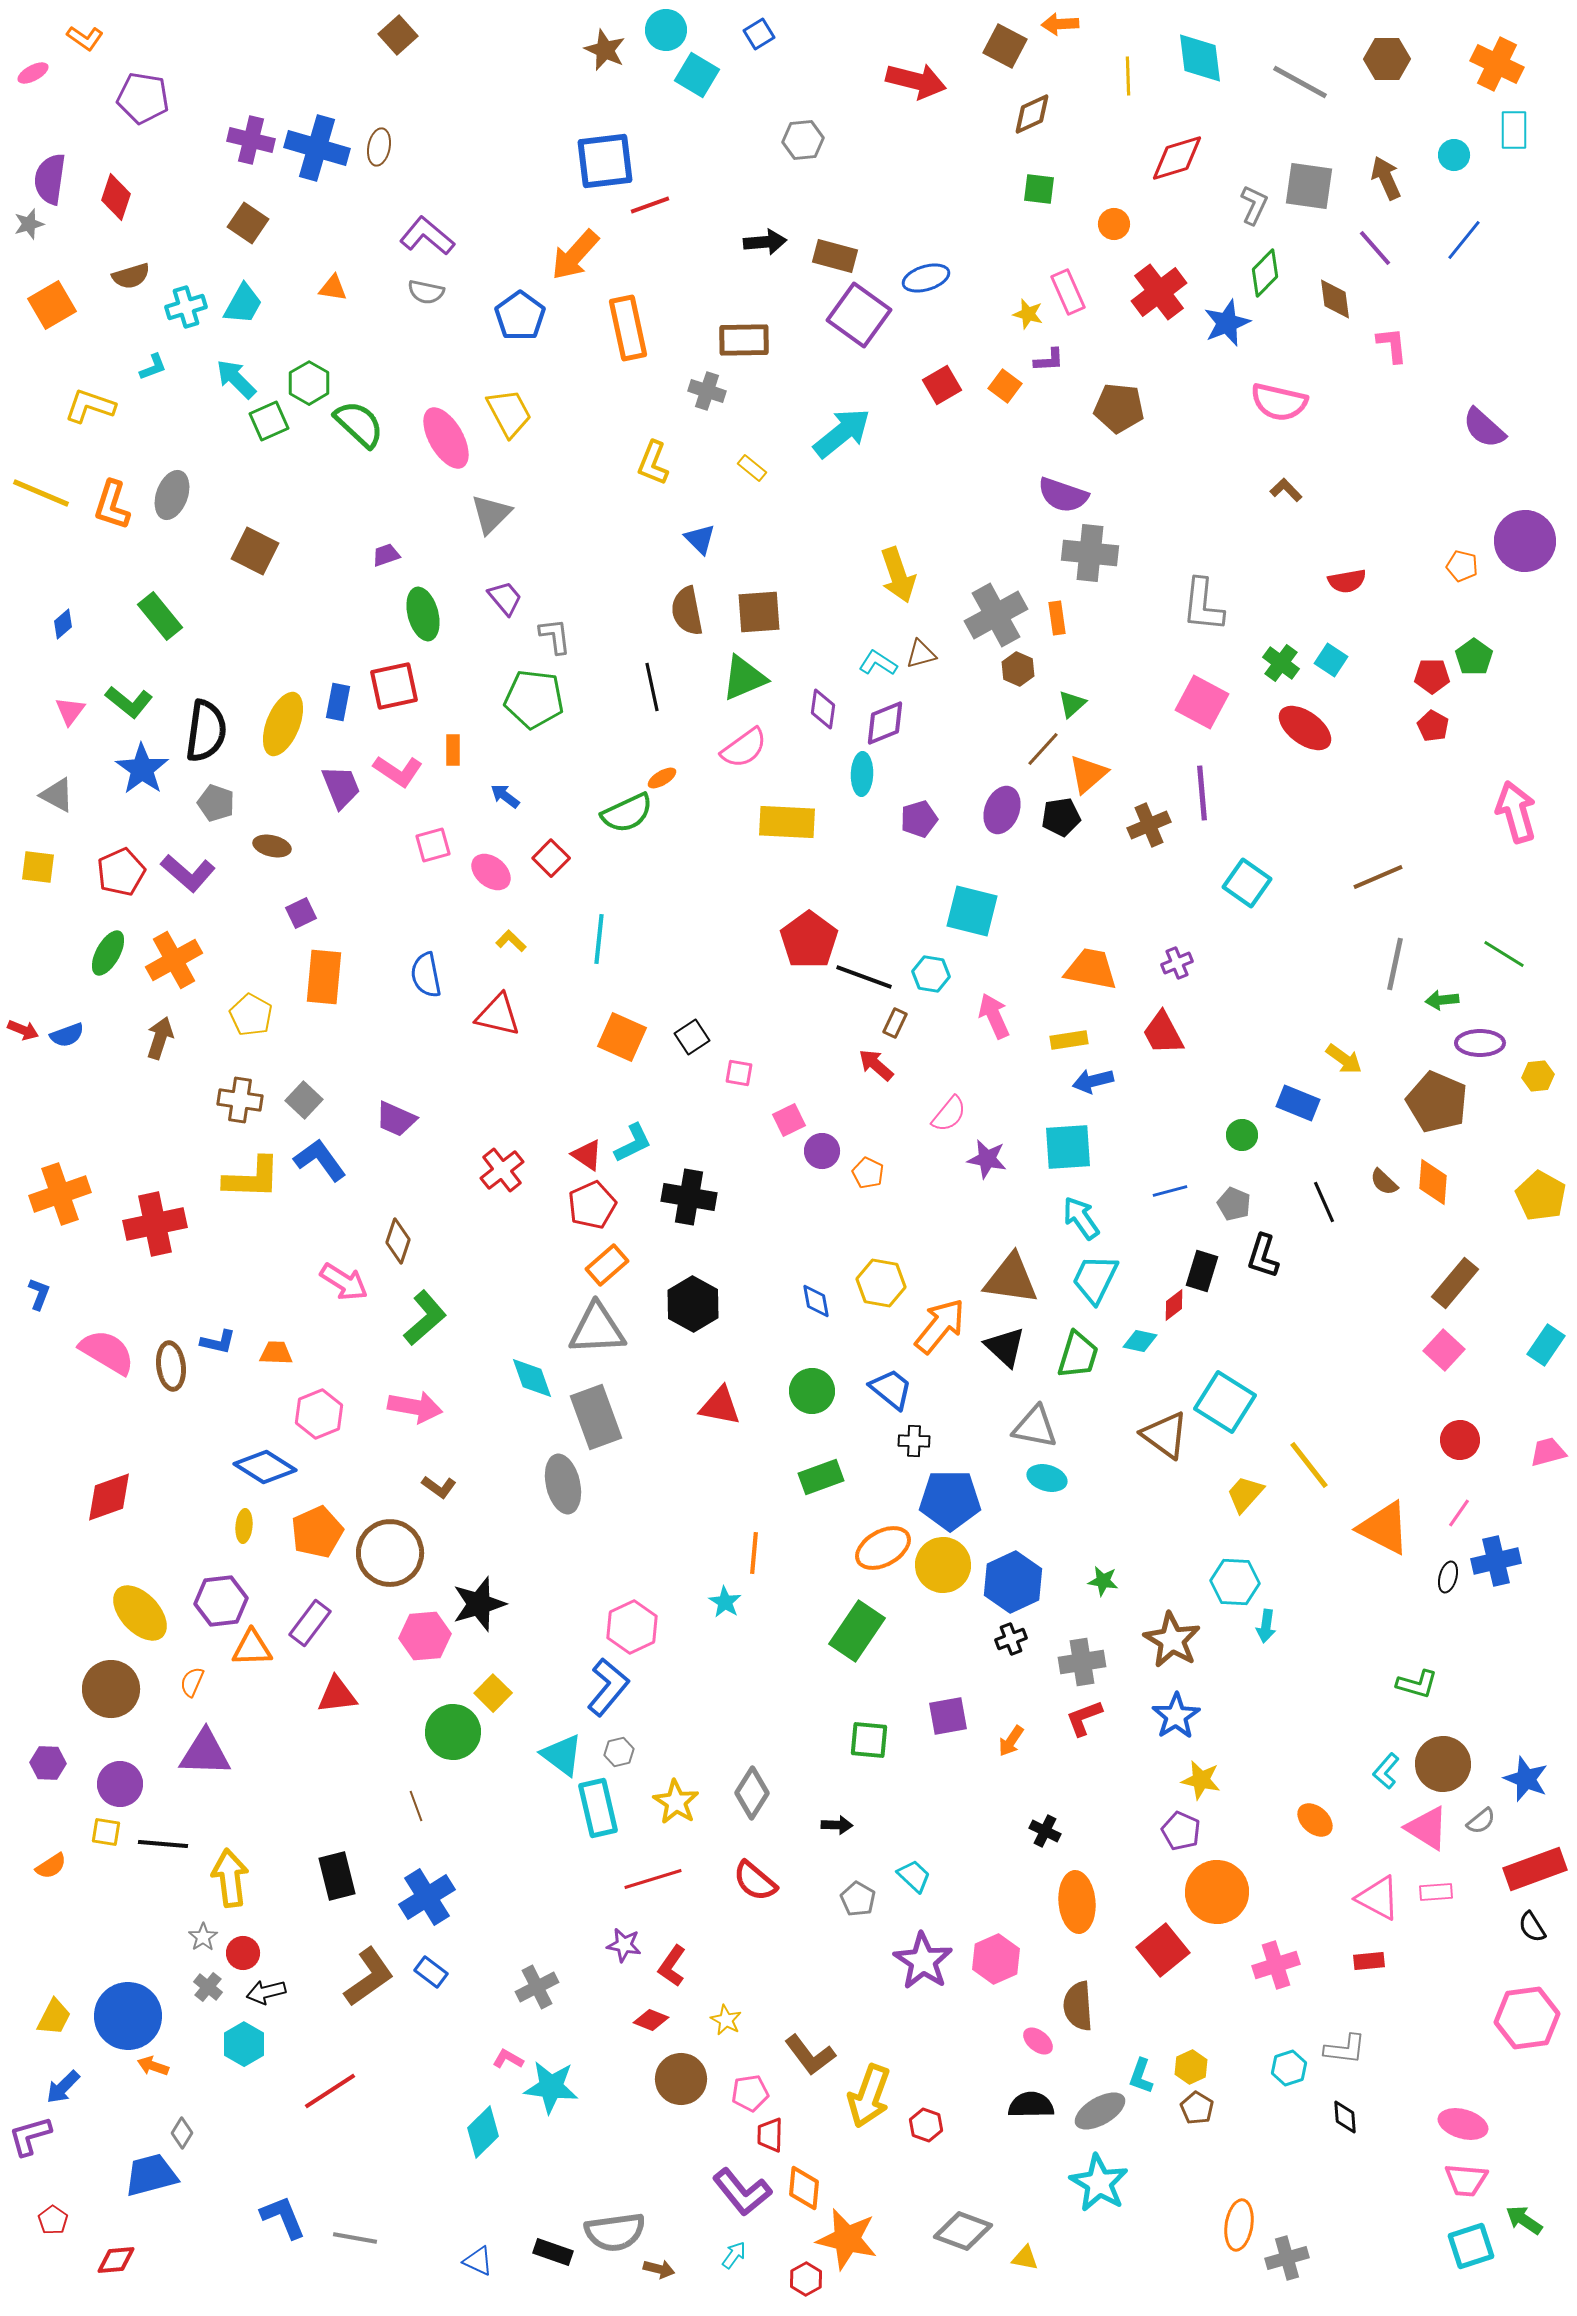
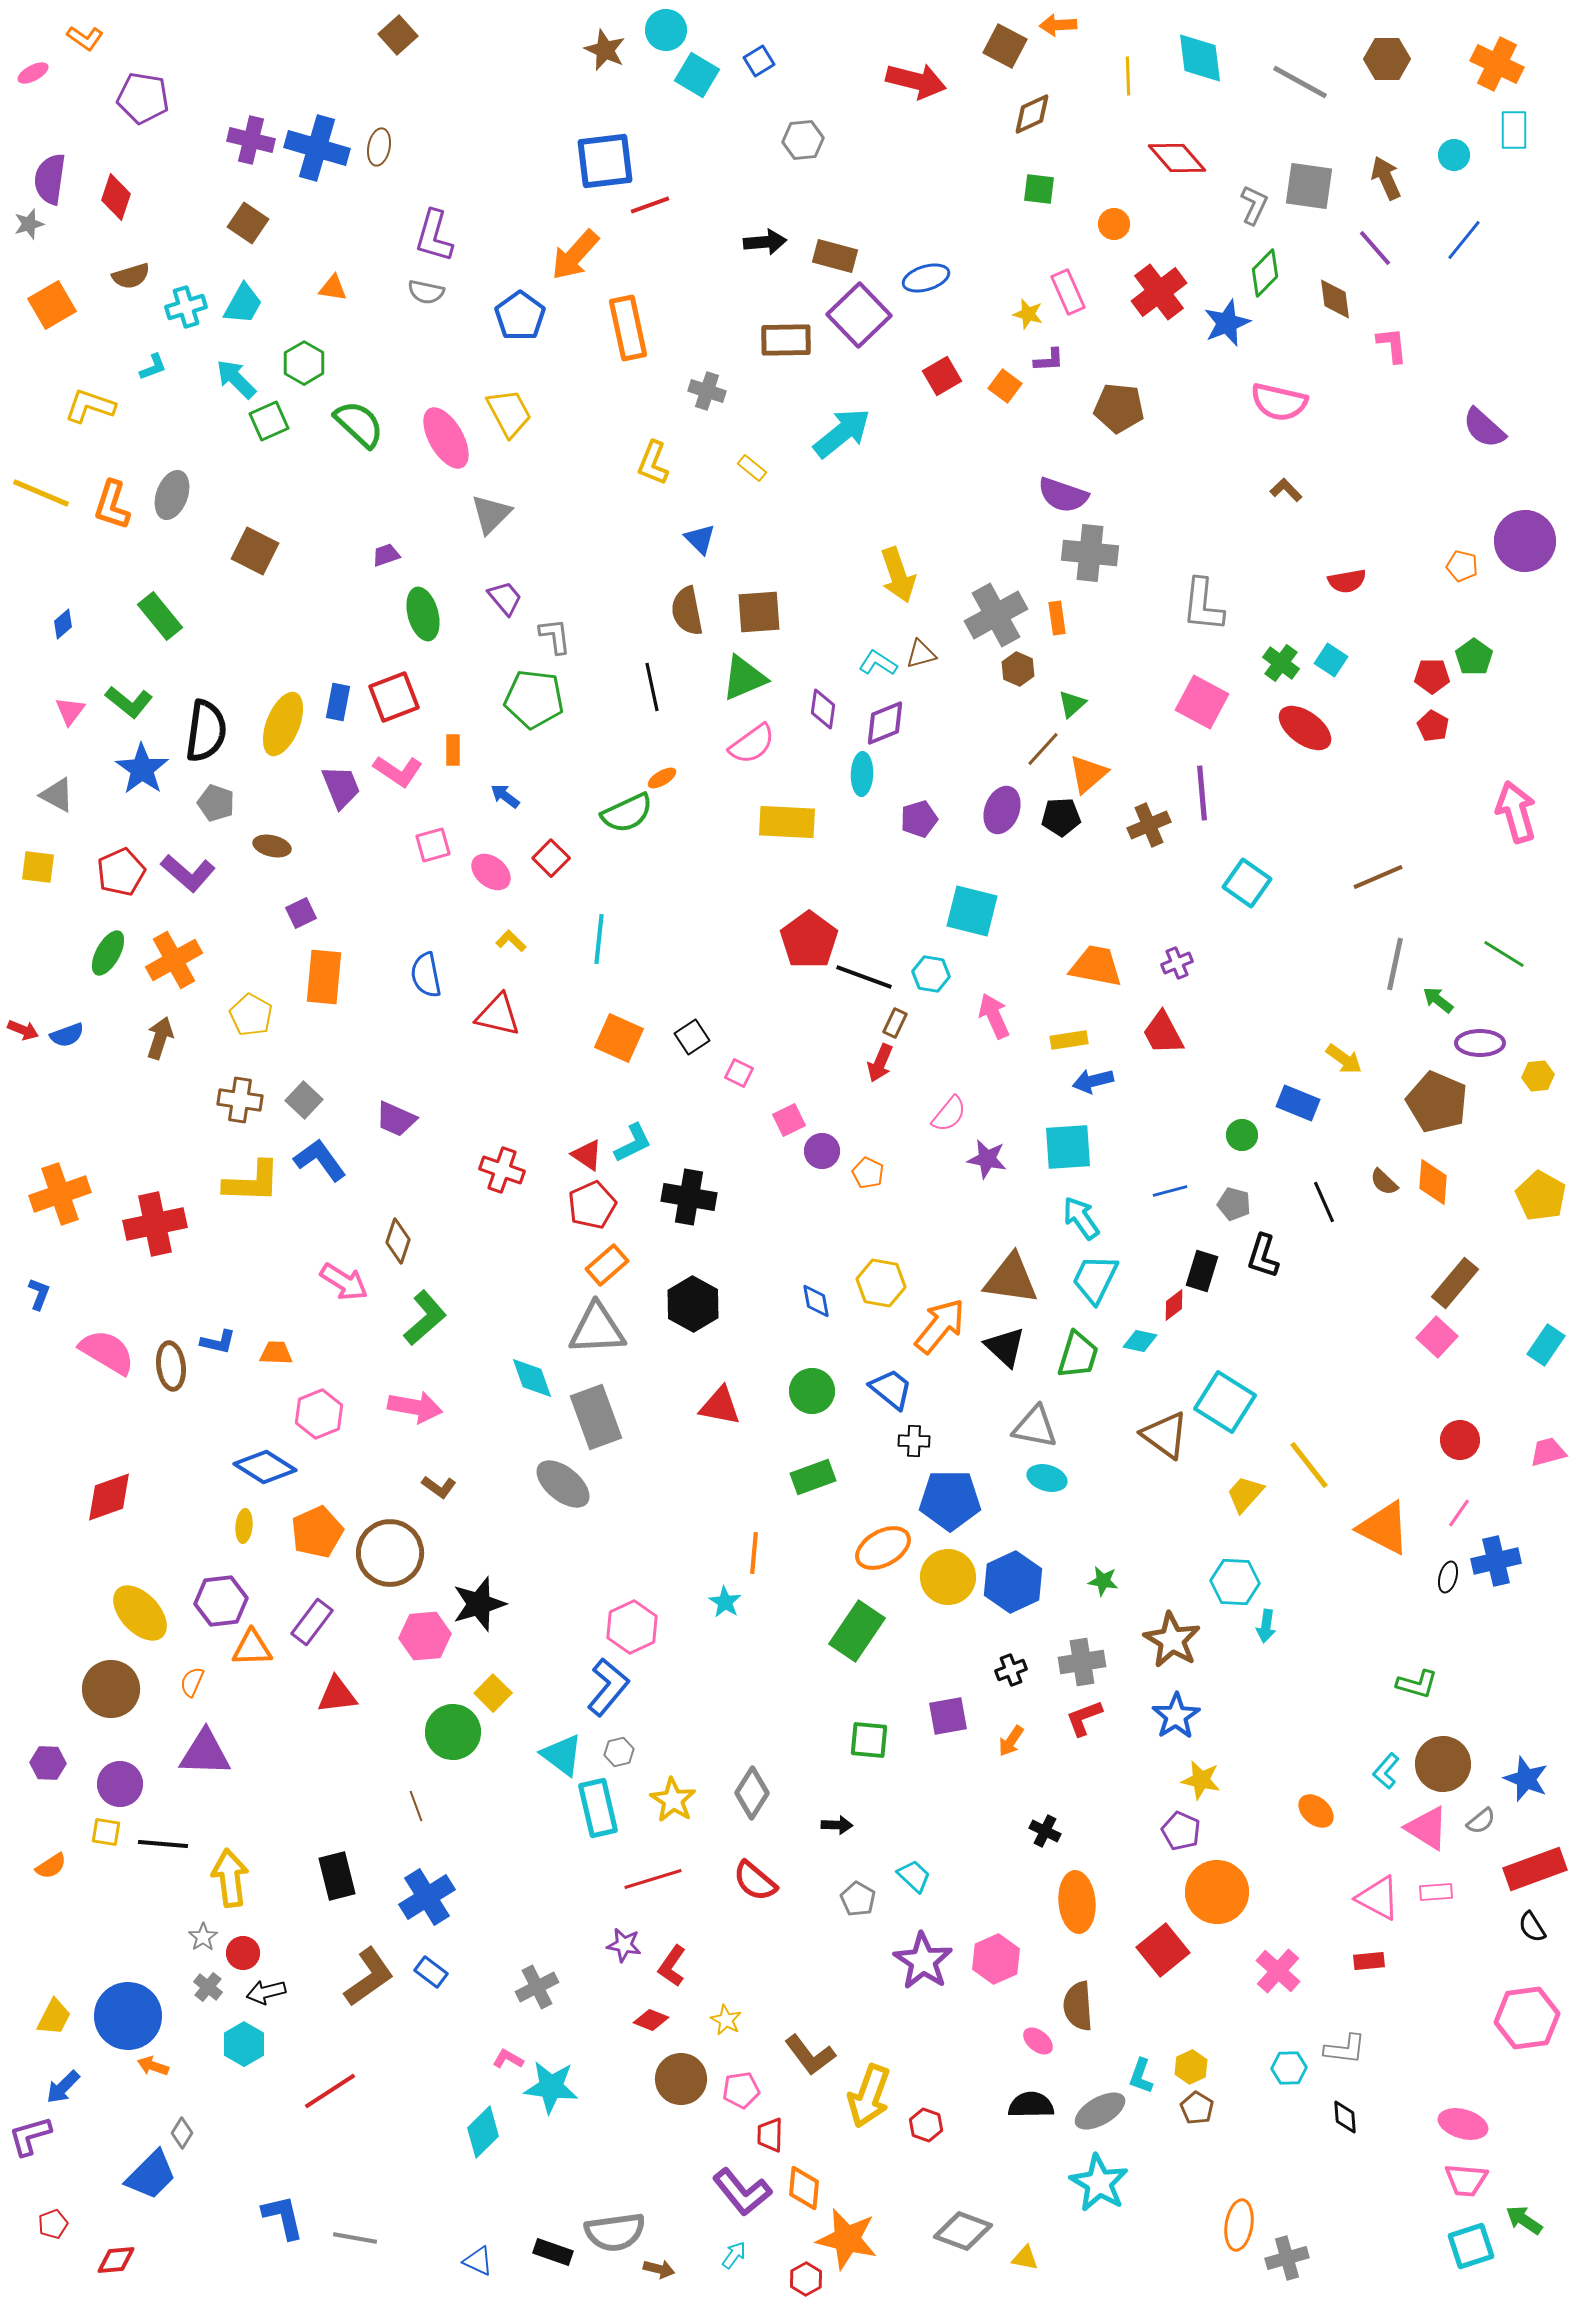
orange arrow at (1060, 24): moved 2 px left, 1 px down
blue square at (759, 34): moved 27 px down
red diamond at (1177, 158): rotated 66 degrees clockwise
purple L-shape at (427, 236): moved 7 px right; rotated 114 degrees counterclockwise
purple square at (859, 315): rotated 10 degrees clockwise
brown rectangle at (744, 340): moved 42 px right
green hexagon at (309, 383): moved 5 px left, 20 px up
red square at (942, 385): moved 9 px up
red square at (394, 686): moved 11 px down; rotated 9 degrees counterclockwise
pink semicircle at (744, 748): moved 8 px right, 4 px up
black pentagon at (1061, 817): rotated 6 degrees clockwise
orange trapezoid at (1091, 969): moved 5 px right, 3 px up
green arrow at (1442, 1000): moved 4 px left; rotated 44 degrees clockwise
orange square at (622, 1037): moved 3 px left, 1 px down
red arrow at (876, 1065): moved 4 px right, 2 px up; rotated 108 degrees counterclockwise
pink square at (739, 1073): rotated 16 degrees clockwise
red cross at (502, 1170): rotated 33 degrees counterclockwise
yellow L-shape at (252, 1178): moved 4 px down
gray pentagon at (1234, 1204): rotated 8 degrees counterclockwise
pink square at (1444, 1350): moved 7 px left, 13 px up
green rectangle at (821, 1477): moved 8 px left
gray ellipse at (563, 1484): rotated 38 degrees counterclockwise
yellow circle at (943, 1565): moved 5 px right, 12 px down
purple rectangle at (310, 1623): moved 2 px right, 1 px up
black cross at (1011, 1639): moved 31 px down
yellow star at (676, 1802): moved 3 px left, 2 px up
orange ellipse at (1315, 1820): moved 1 px right, 9 px up
pink cross at (1276, 1965): moved 2 px right, 6 px down; rotated 30 degrees counterclockwise
cyan hexagon at (1289, 2068): rotated 16 degrees clockwise
pink pentagon at (750, 2093): moved 9 px left, 3 px up
blue trapezoid at (151, 2175): rotated 150 degrees clockwise
blue L-shape at (283, 2217): rotated 9 degrees clockwise
red pentagon at (53, 2220): moved 4 px down; rotated 16 degrees clockwise
